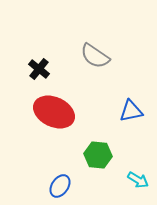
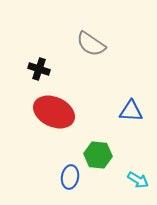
gray semicircle: moved 4 px left, 12 px up
black cross: rotated 20 degrees counterclockwise
blue triangle: rotated 15 degrees clockwise
blue ellipse: moved 10 px right, 9 px up; rotated 25 degrees counterclockwise
